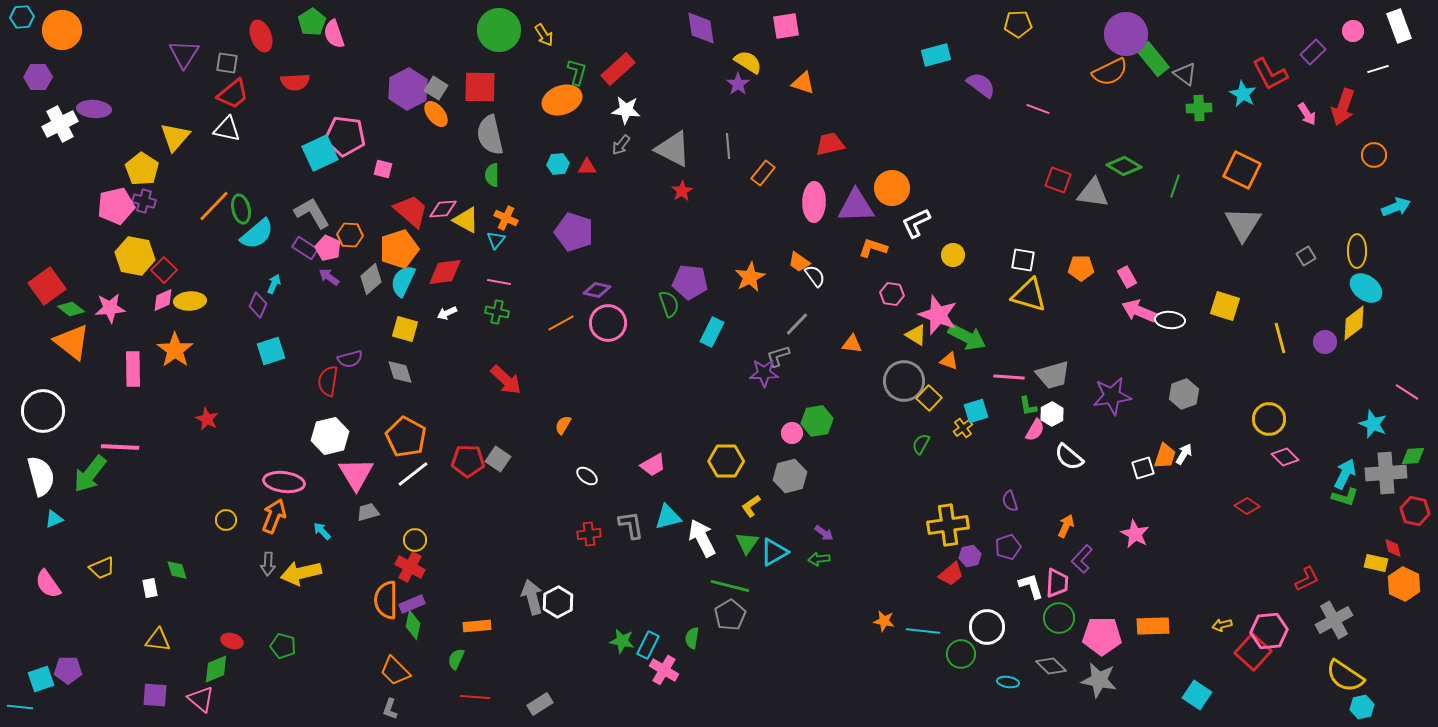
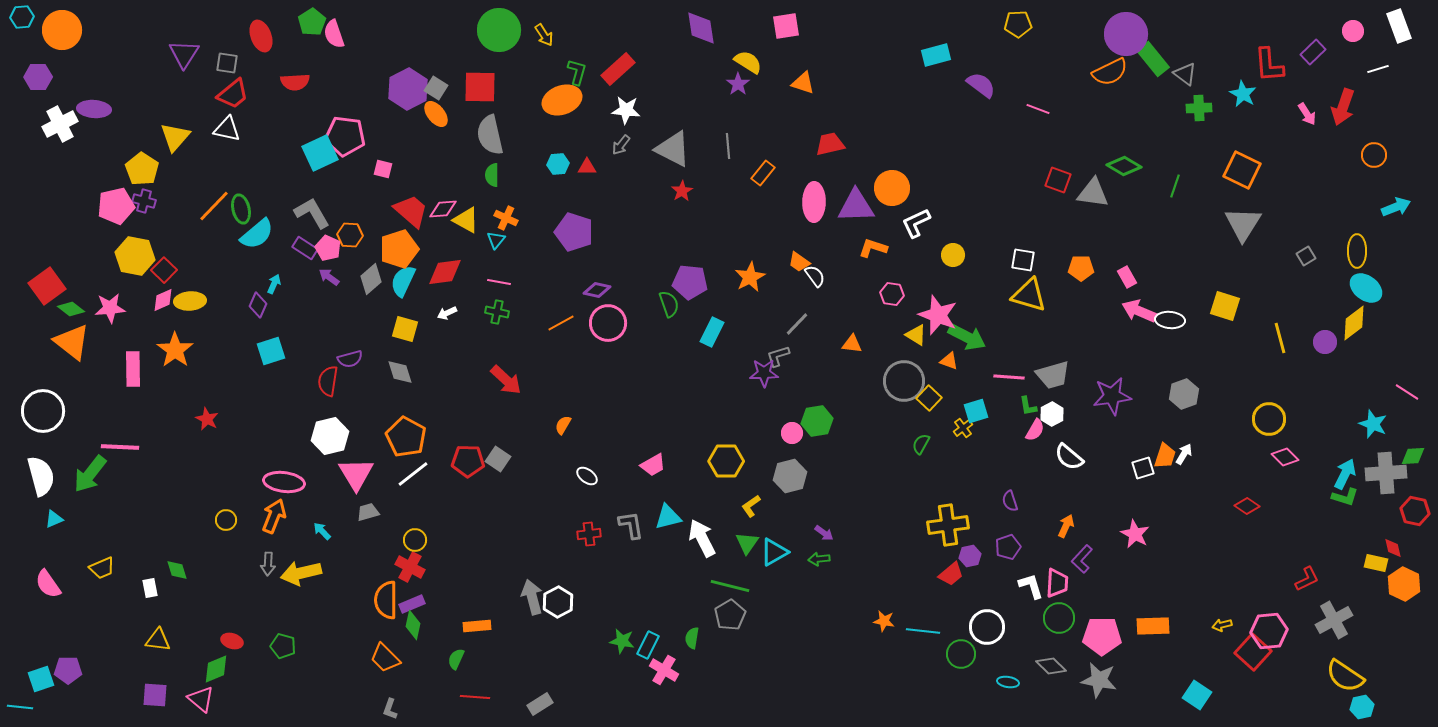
red L-shape at (1270, 74): moved 1 px left, 9 px up; rotated 24 degrees clockwise
orange trapezoid at (395, 671): moved 10 px left, 13 px up
